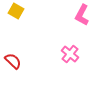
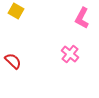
pink L-shape: moved 3 px down
